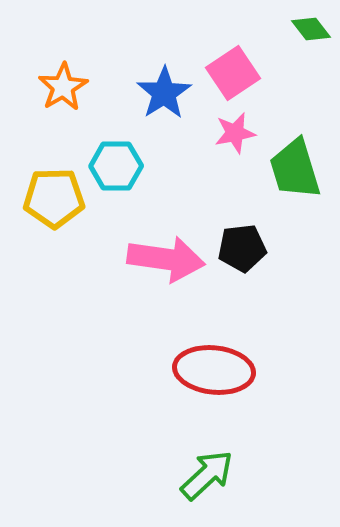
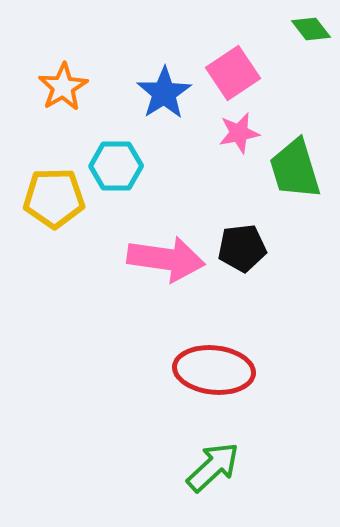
pink star: moved 4 px right
green arrow: moved 6 px right, 8 px up
